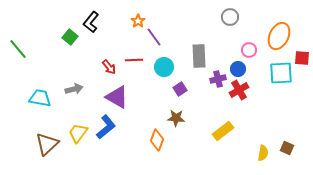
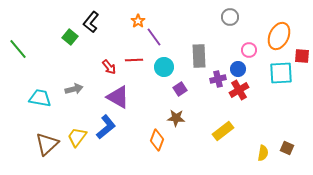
red square: moved 2 px up
purple triangle: moved 1 px right
yellow trapezoid: moved 1 px left, 4 px down
